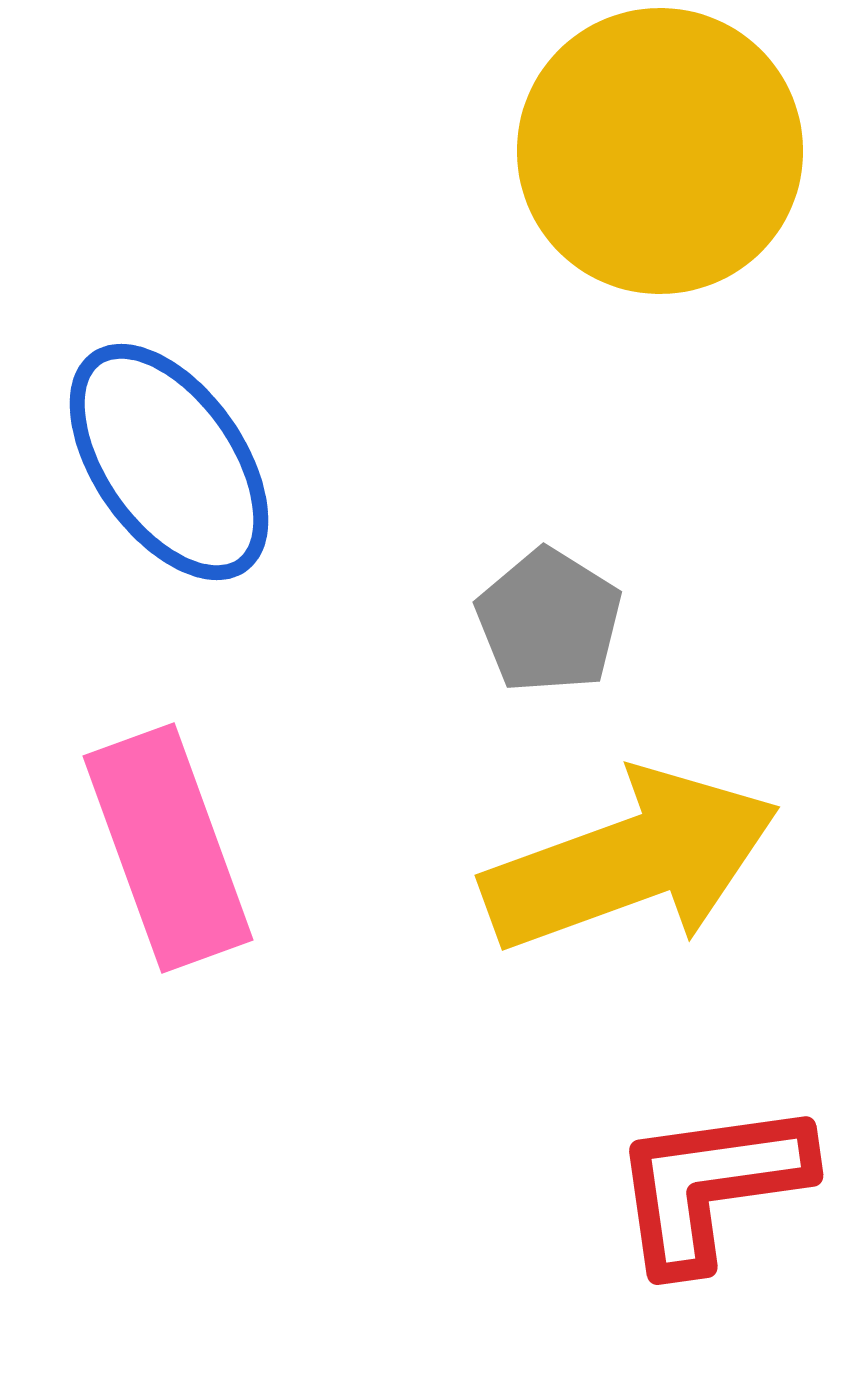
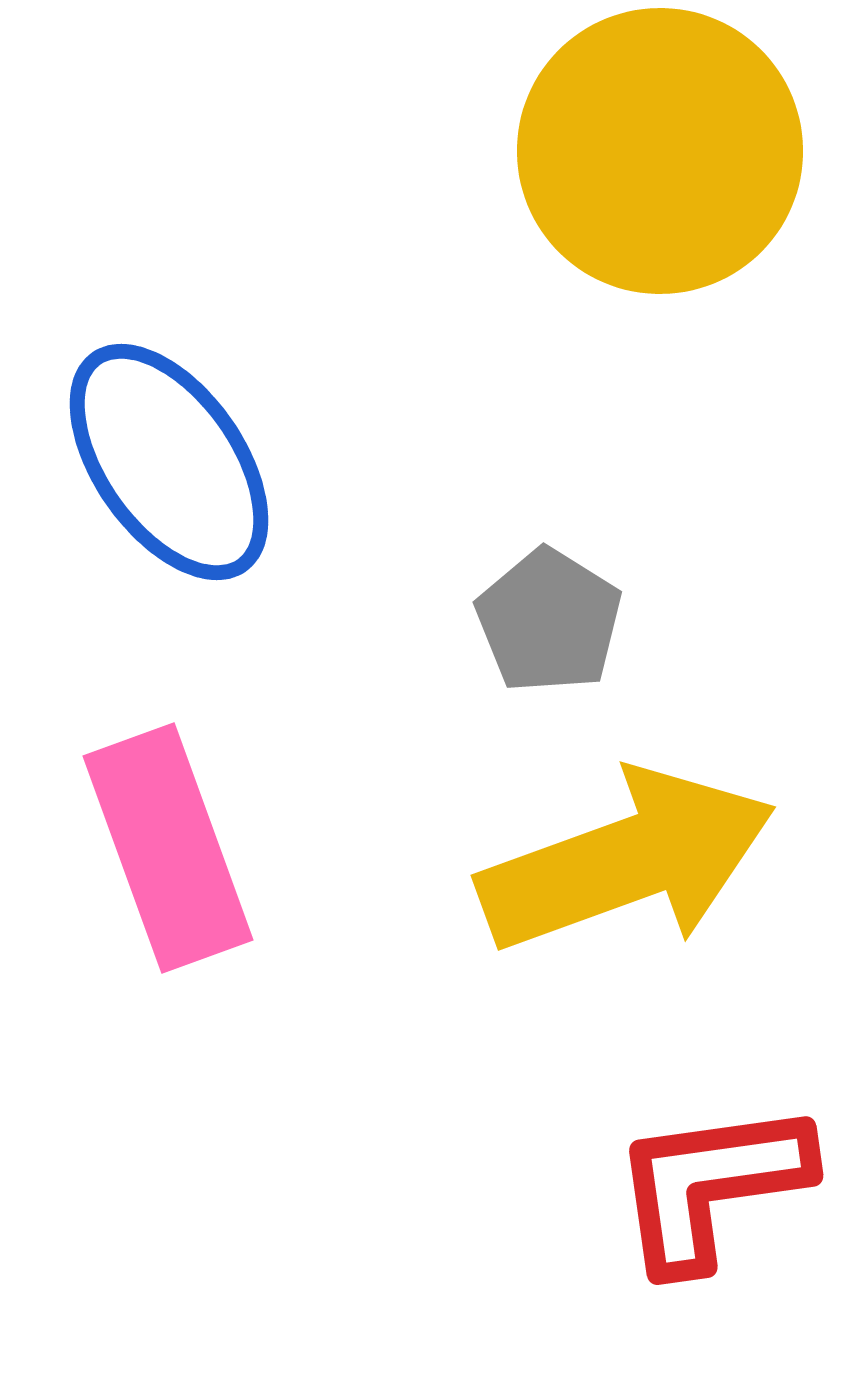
yellow arrow: moved 4 px left
